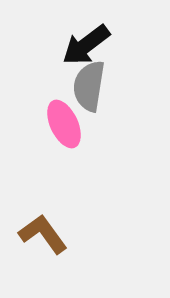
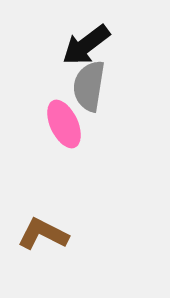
brown L-shape: rotated 27 degrees counterclockwise
